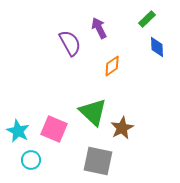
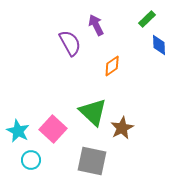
purple arrow: moved 3 px left, 3 px up
blue diamond: moved 2 px right, 2 px up
pink square: moved 1 px left; rotated 20 degrees clockwise
gray square: moved 6 px left
